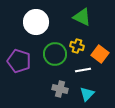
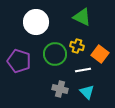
cyan triangle: moved 2 px up; rotated 28 degrees counterclockwise
